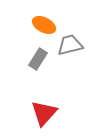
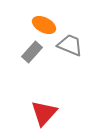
gray trapezoid: rotated 36 degrees clockwise
gray rectangle: moved 6 px left, 7 px up; rotated 10 degrees clockwise
